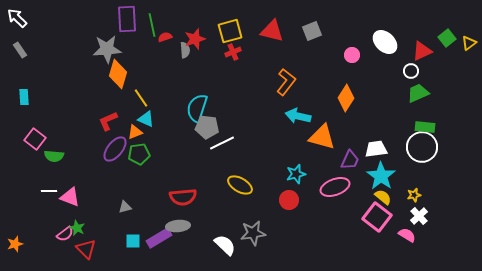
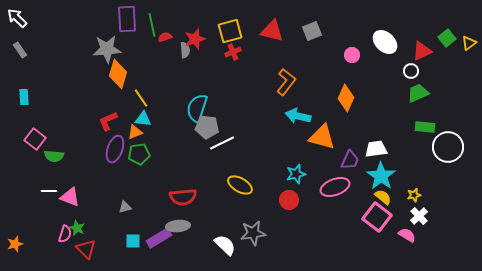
orange diamond at (346, 98): rotated 8 degrees counterclockwise
cyan triangle at (146, 119): moved 3 px left; rotated 18 degrees counterclockwise
white circle at (422, 147): moved 26 px right
purple ellipse at (115, 149): rotated 20 degrees counterclockwise
pink semicircle at (65, 234): rotated 36 degrees counterclockwise
